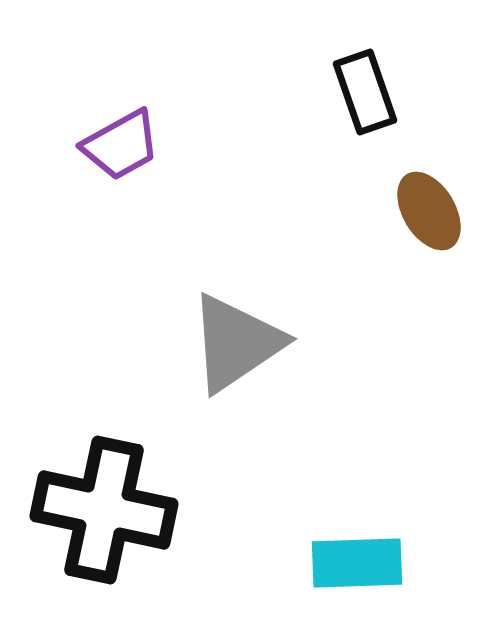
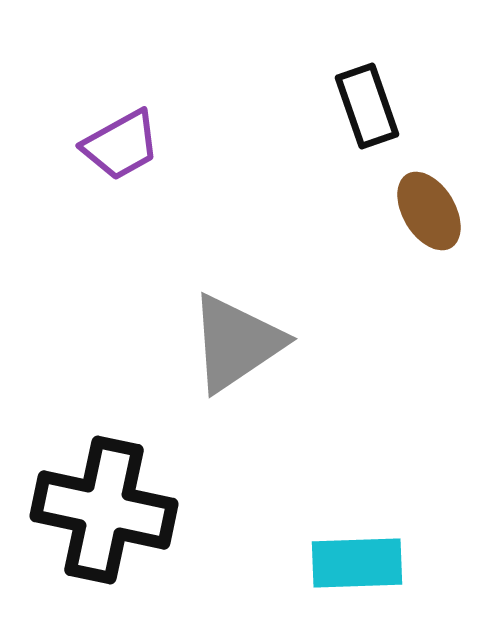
black rectangle: moved 2 px right, 14 px down
